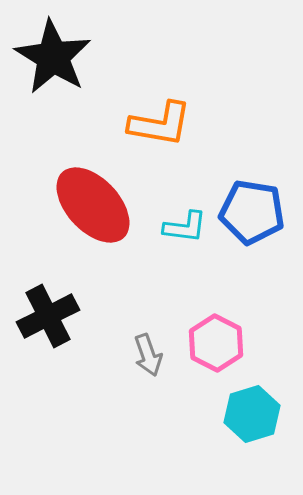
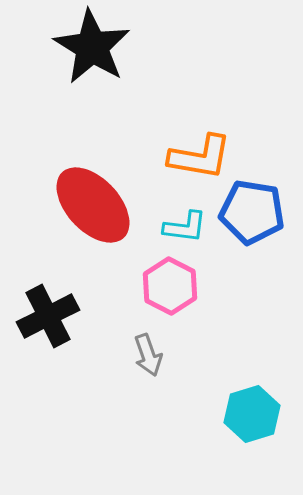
black star: moved 39 px right, 10 px up
orange L-shape: moved 40 px right, 33 px down
pink hexagon: moved 46 px left, 57 px up
